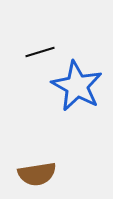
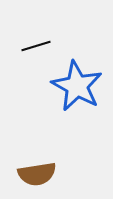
black line: moved 4 px left, 6 px up
